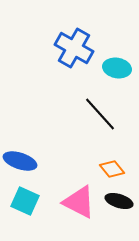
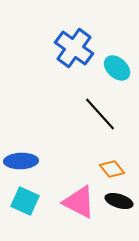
blue cross: rotated 6 degrees clockwise
cyan ellipse: rotated 32 degrees clockwise
blue ellipse: moved 1 px right; rotated 20 degrees counterclockwise
